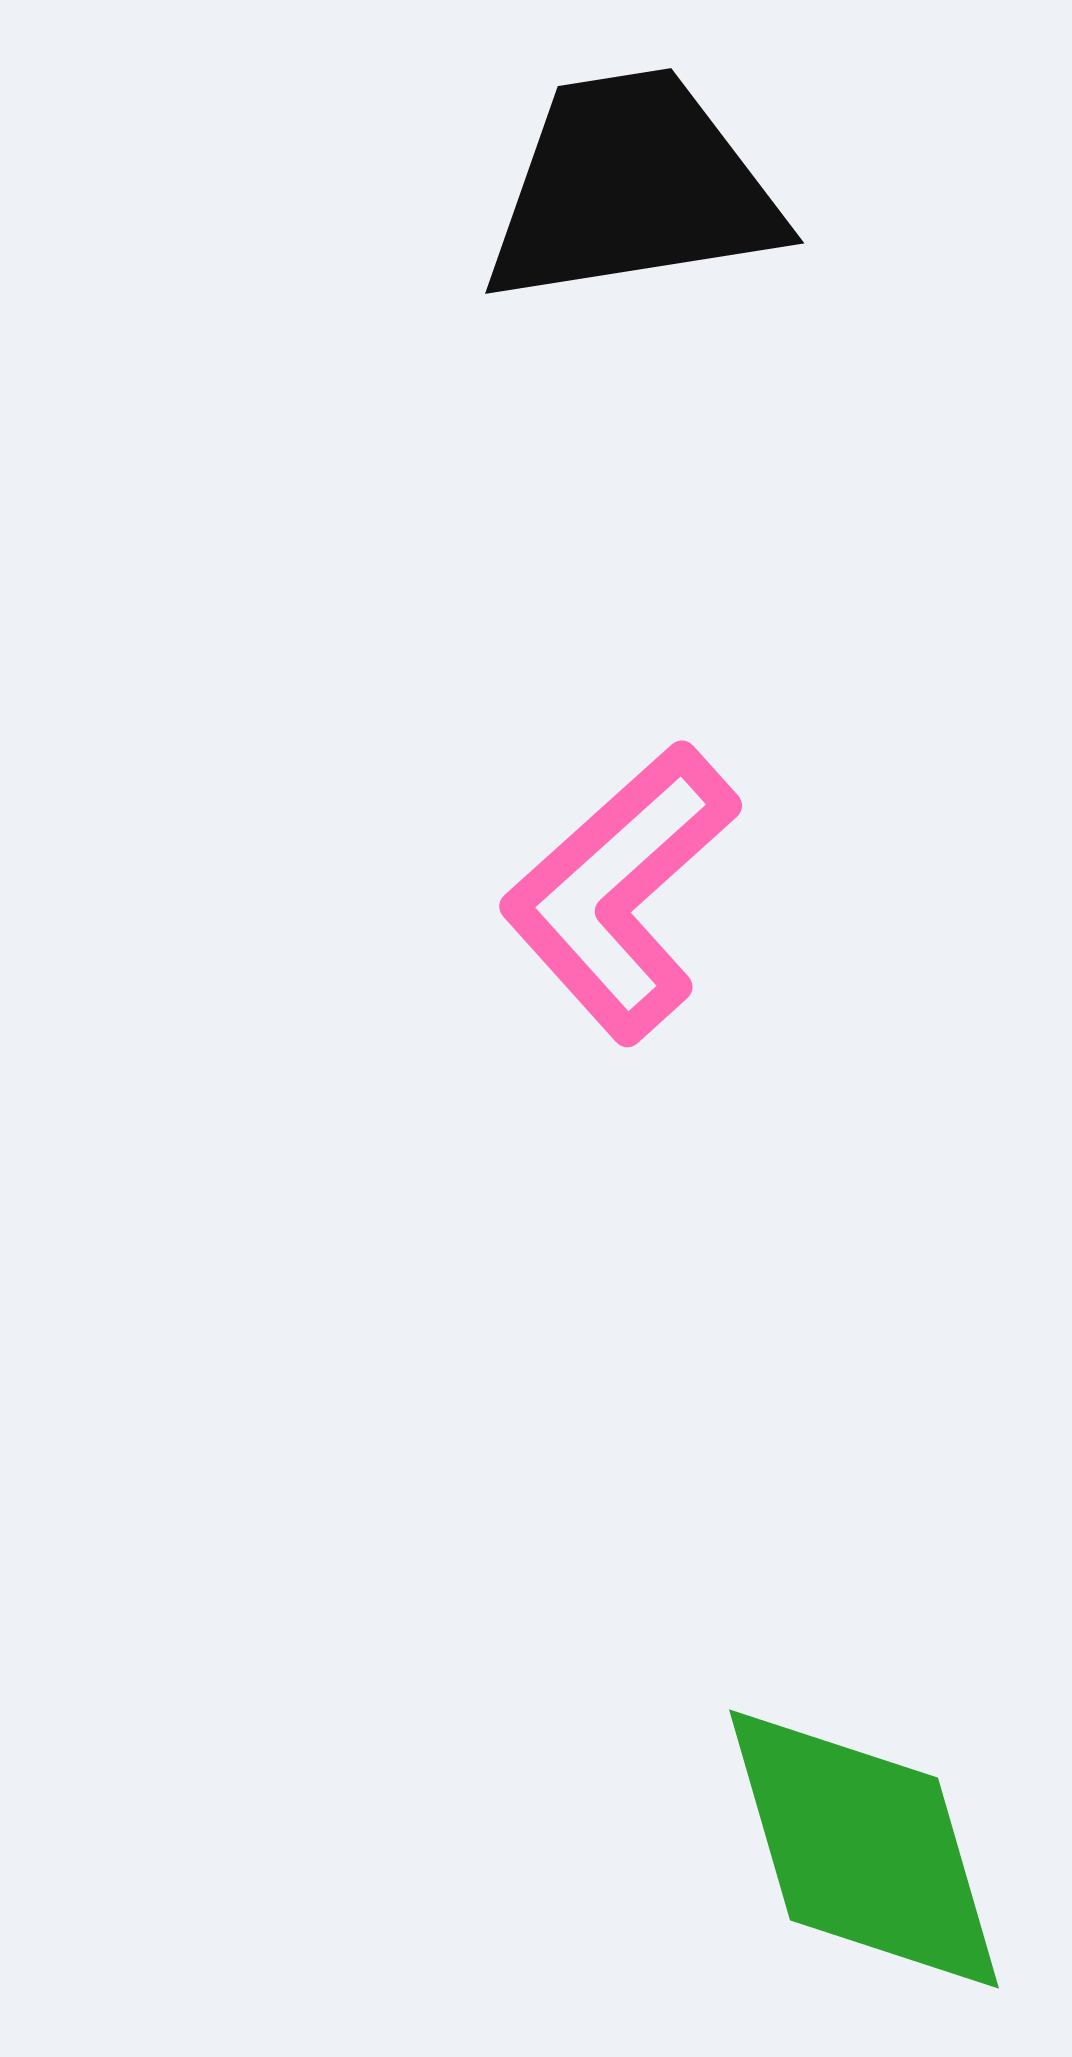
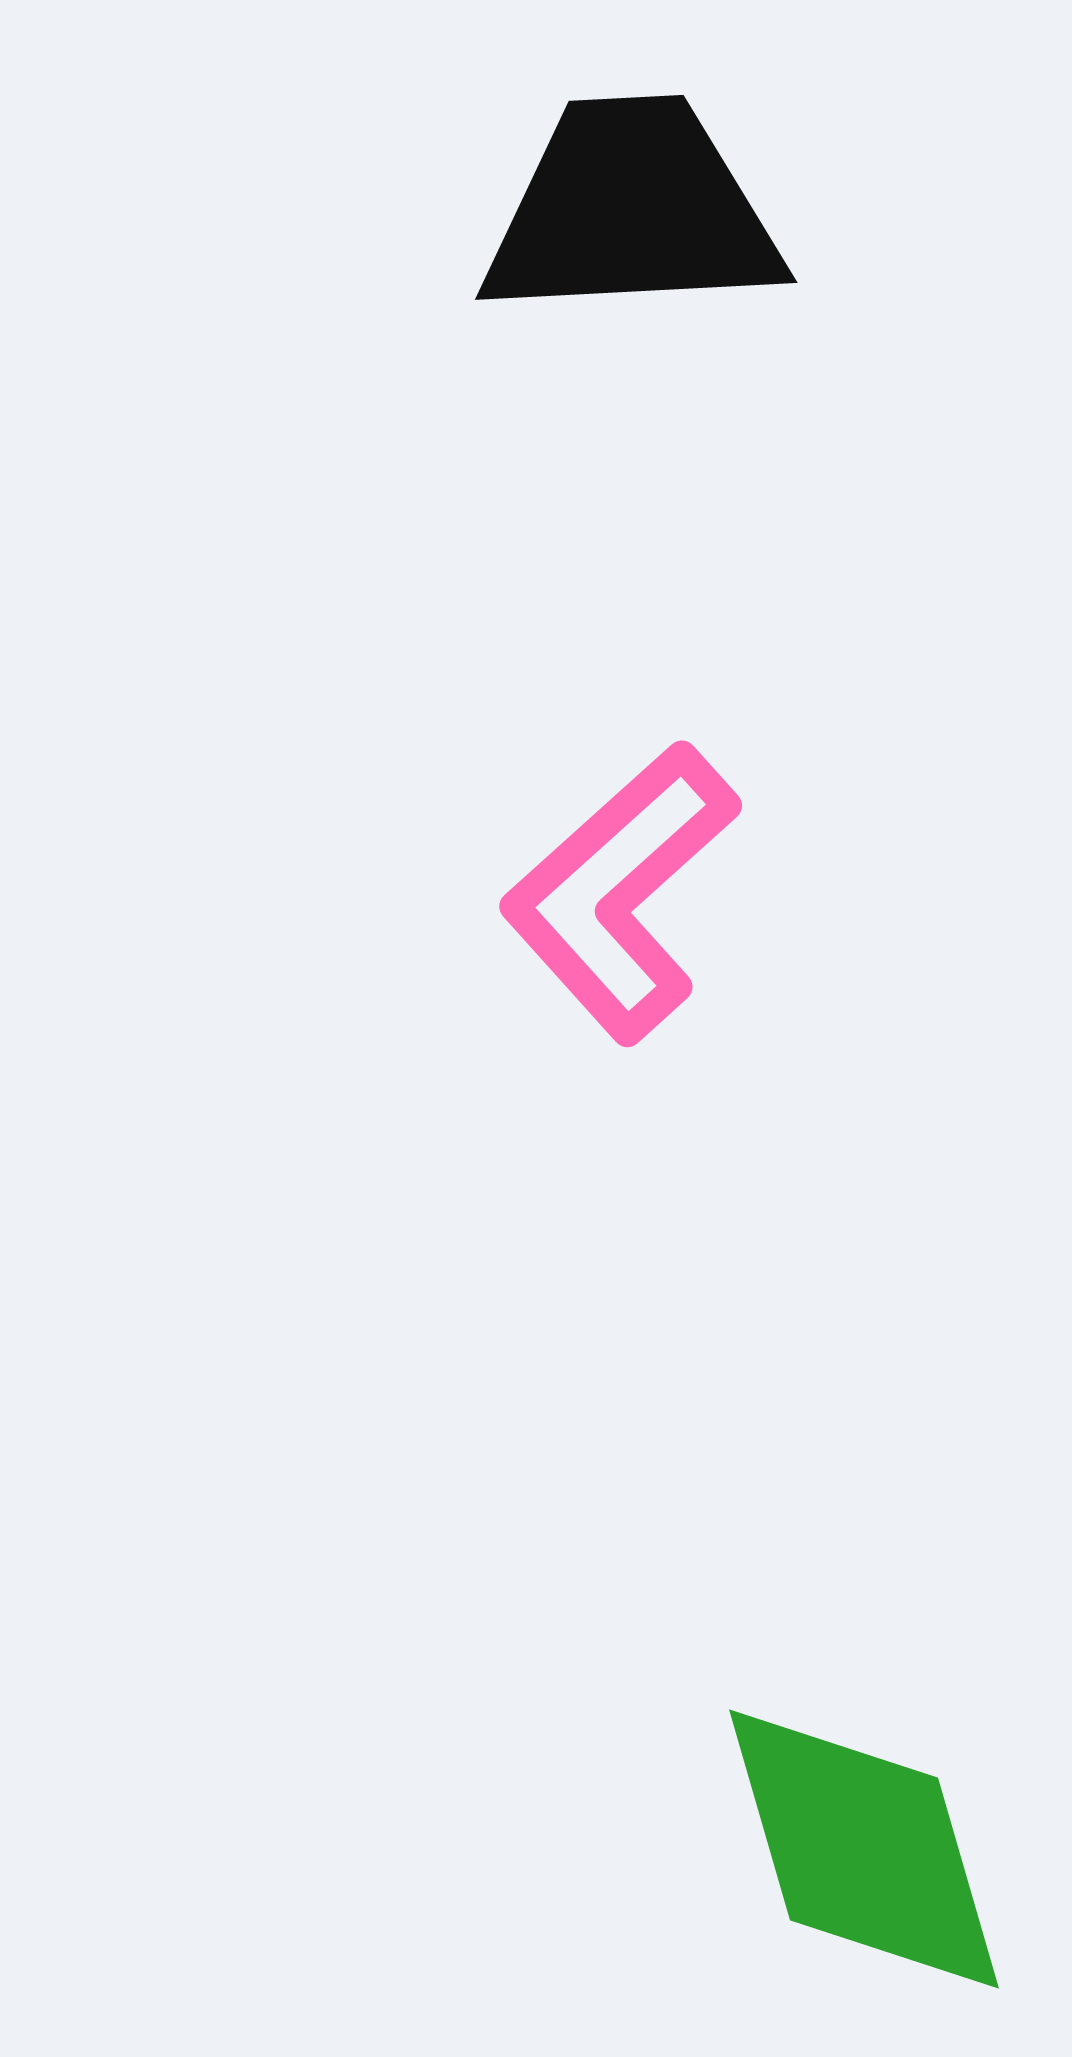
black trapezoid: moved 22 px down; rotated 6 degrees clockwise
